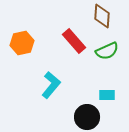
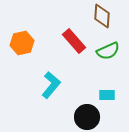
green semicircle: moved 1 px right
